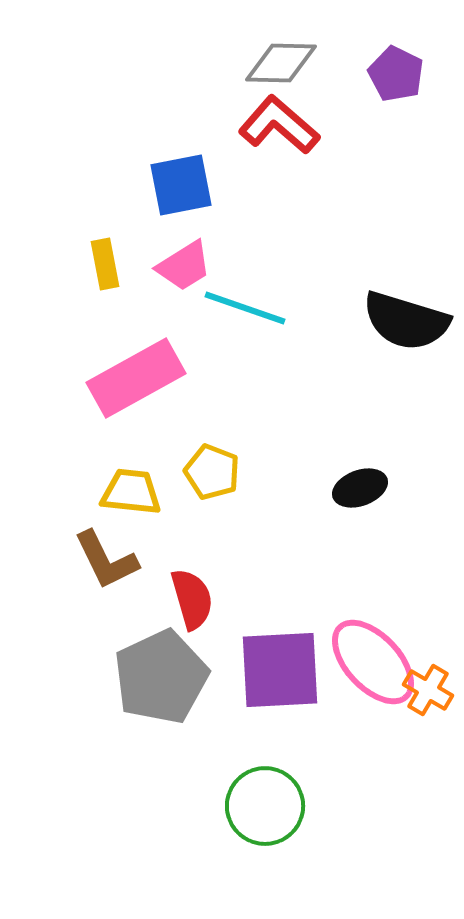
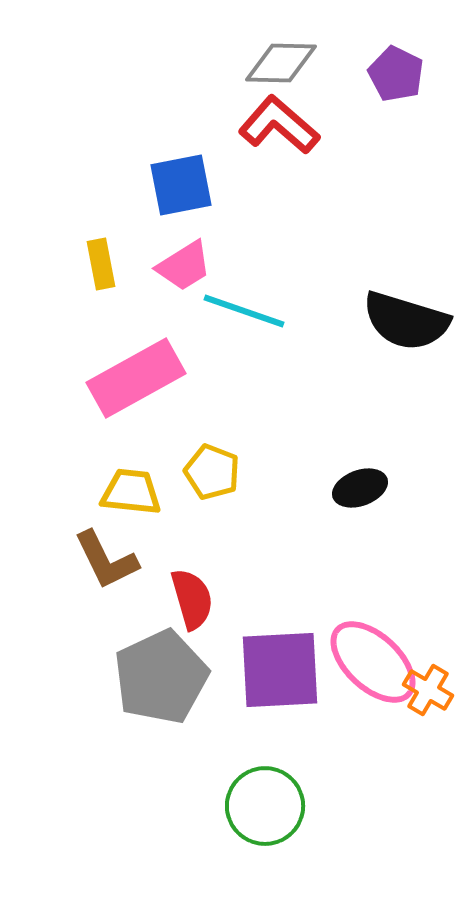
yellow rectangle: moved 4 px left
cyan line: moved 1 px left, 3 px down
pink ellipse: rotated 4 degrees counterclockwise
